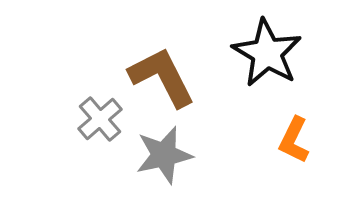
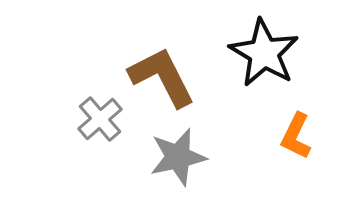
black star: moved 3 px left
orange L-shape: moved 2 px right, 4 px up
gray star: moved 14 px right, 2 px down
